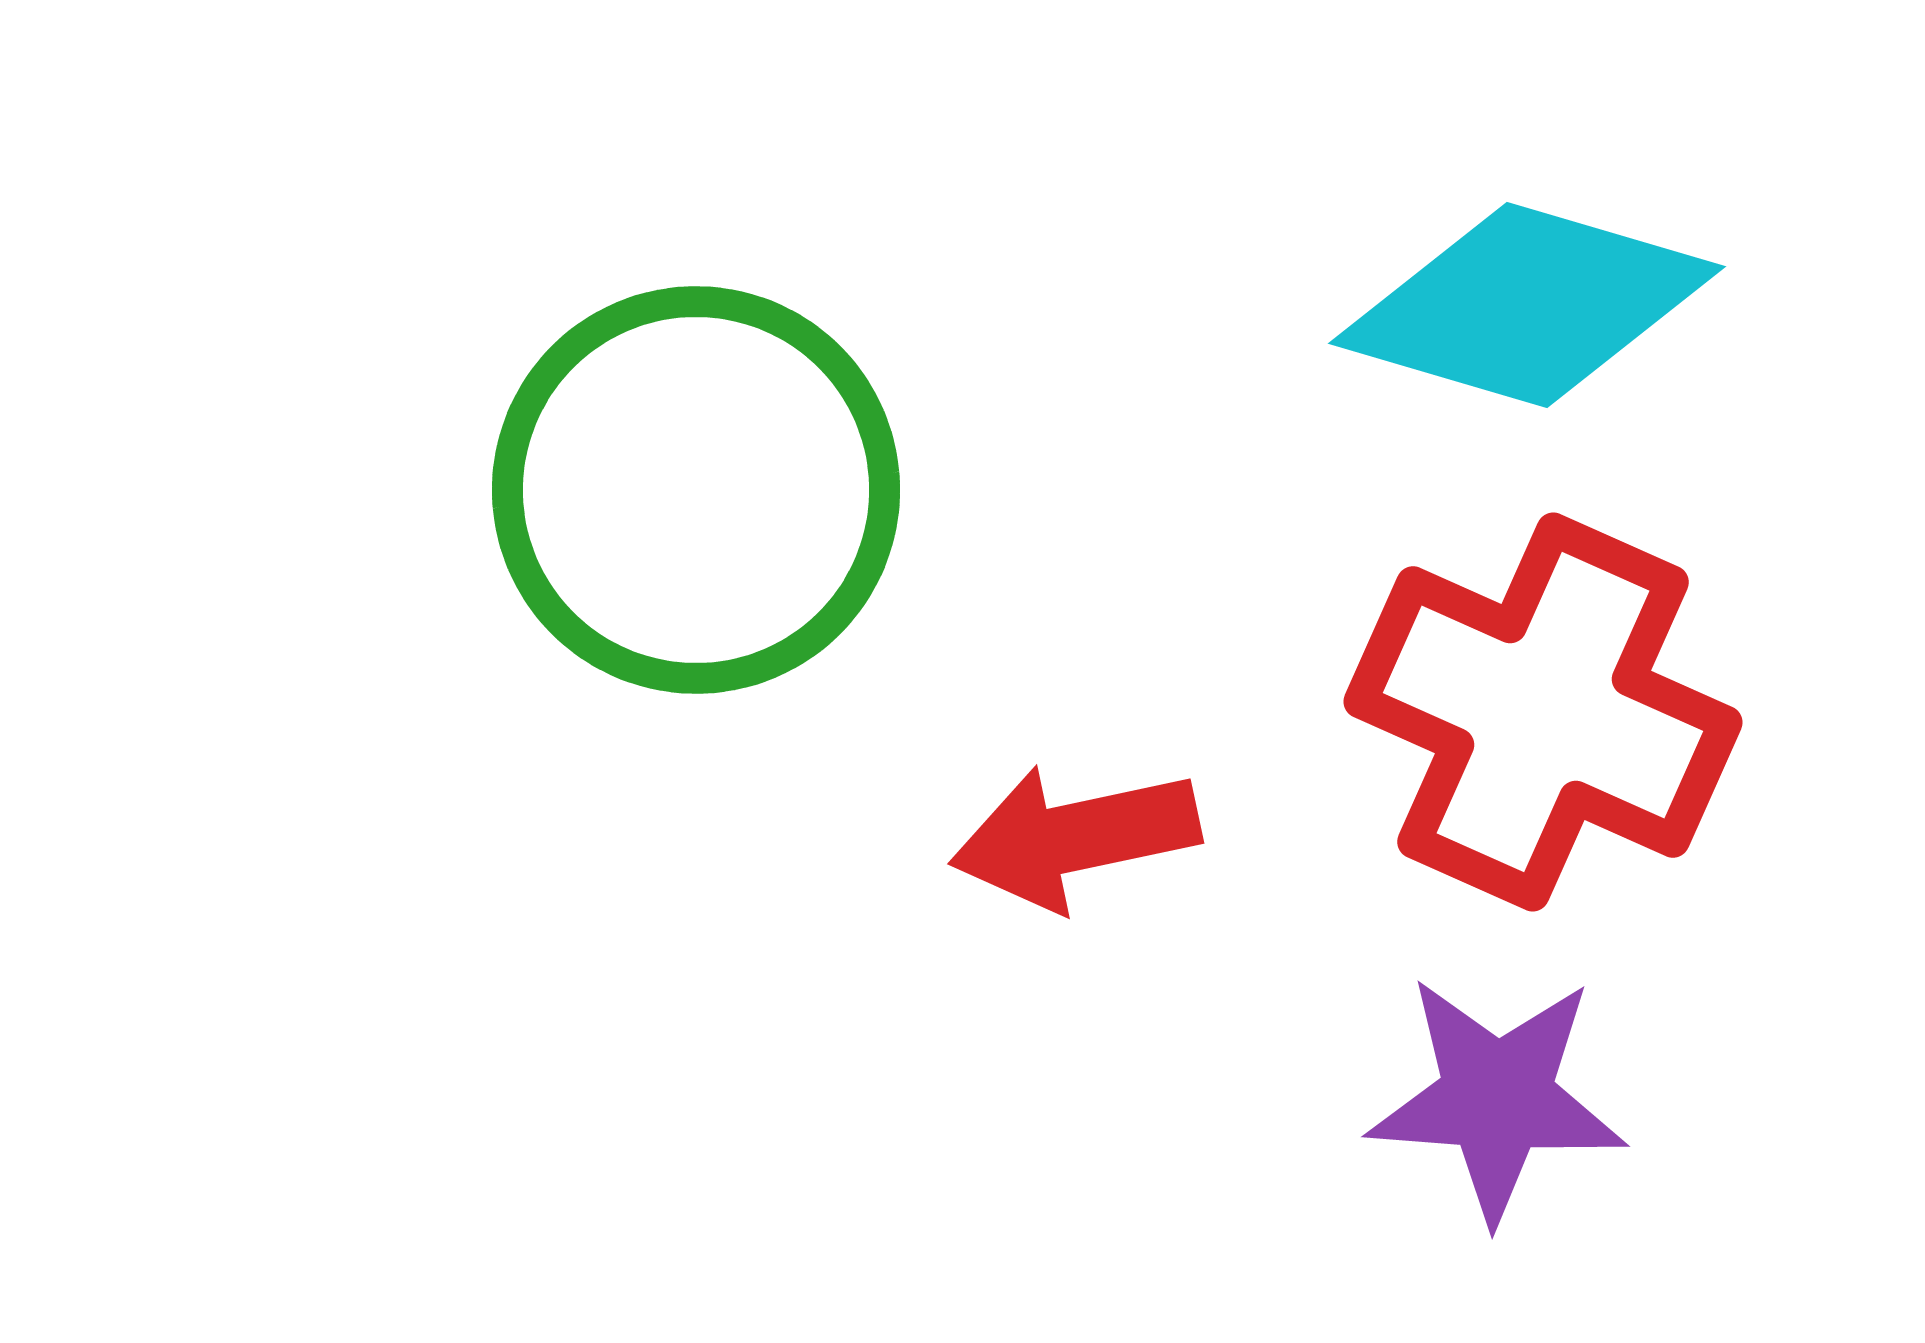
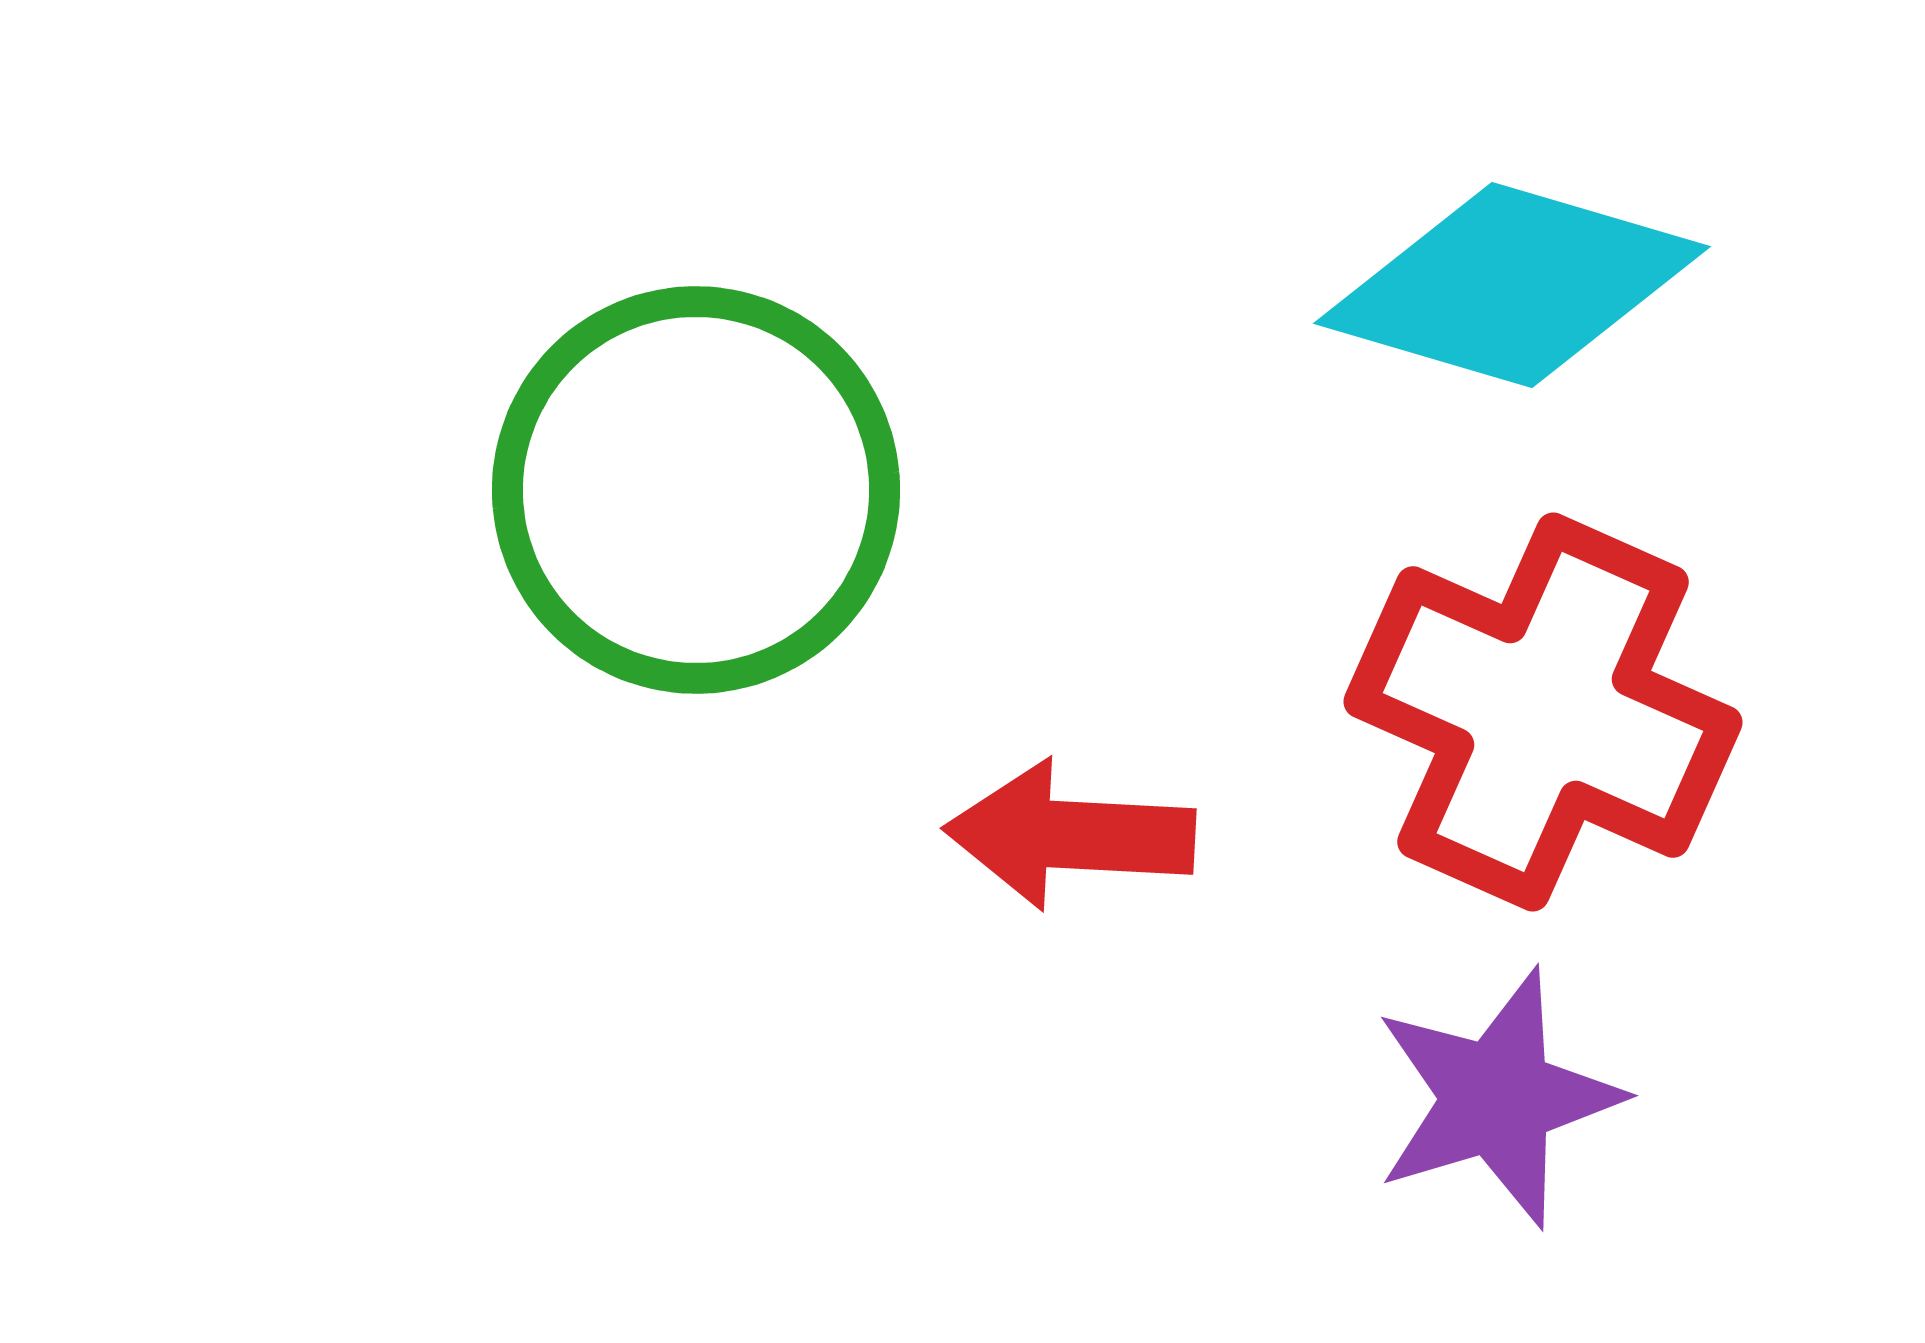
cyan diamond: moved 15 px left, 20 px up
red arrow: moved 5 px left, 2 px up; rotated 15 degrees clockwise
purple star: rotated 21 degrees counterclockwise
